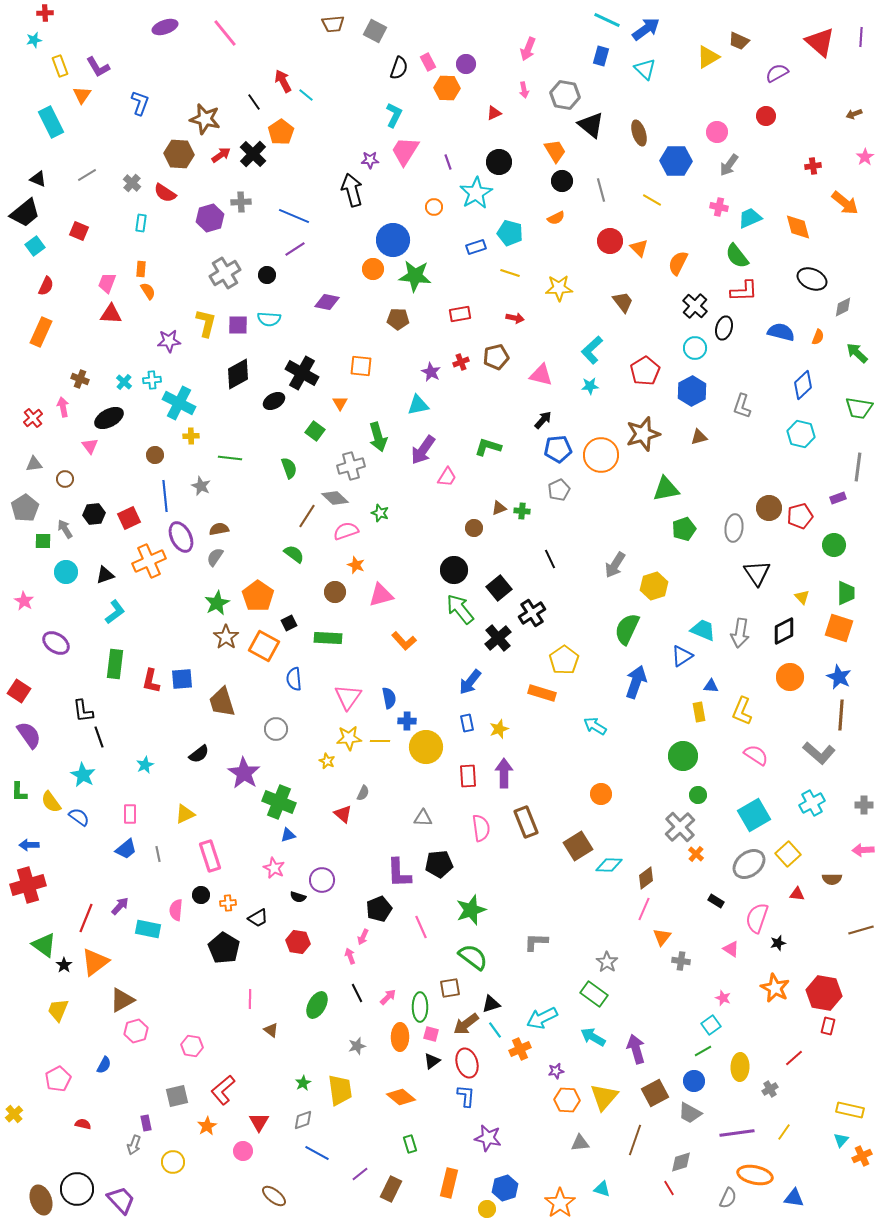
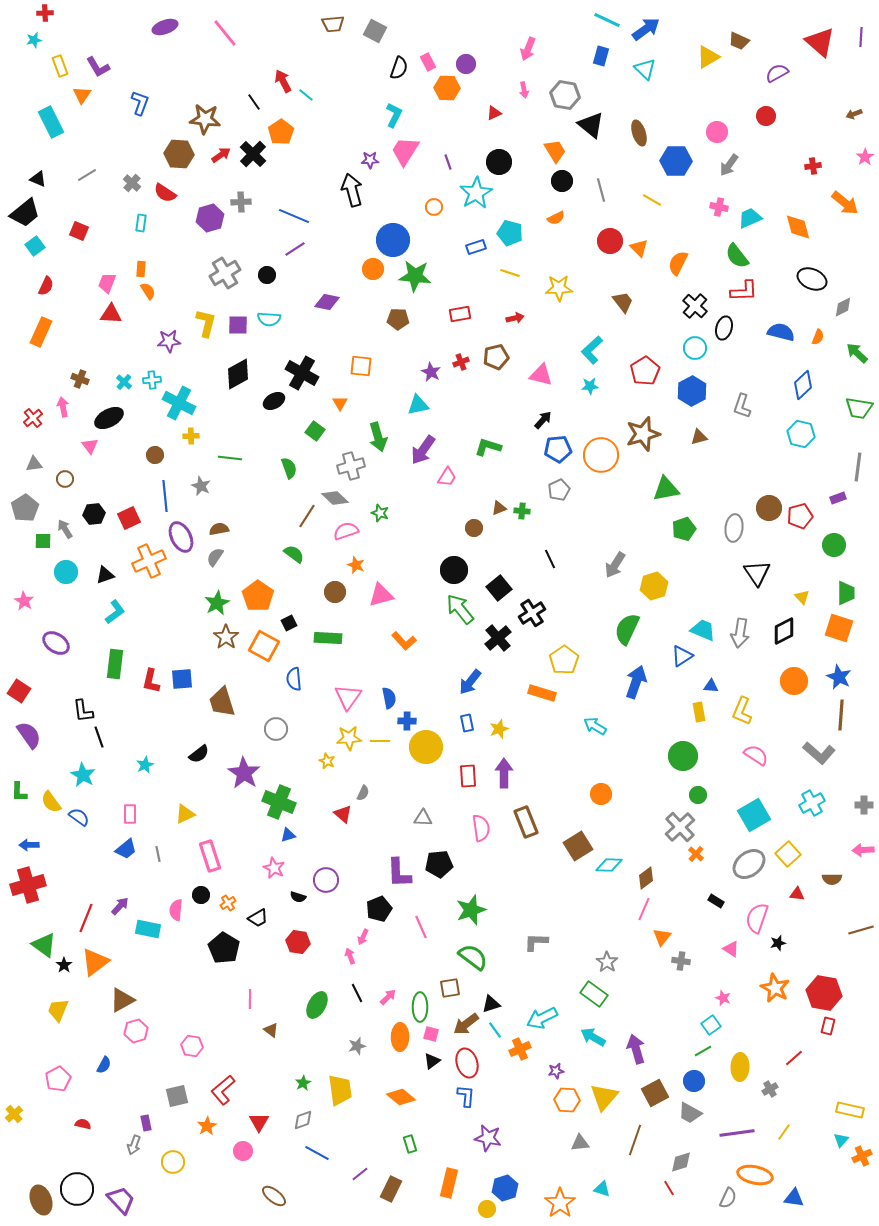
brown star at (205, 119): rotated 8 degrees counterclockwise
red arrow at (515, 318): rotated 24 degrees counterclockwise
orange circle at (790, 677): moved 4 px right, 4 px down
purple circle at (322, 880): moved 4 px right
orange cross at (228, 903): rotated 28 degrees counterclockwise
